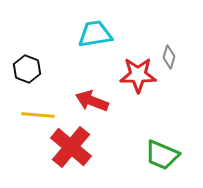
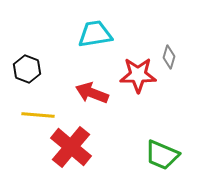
red arrow: moved 8 px up
